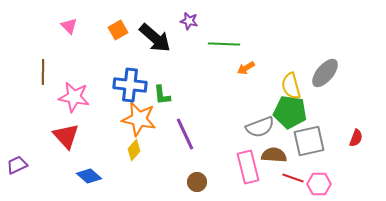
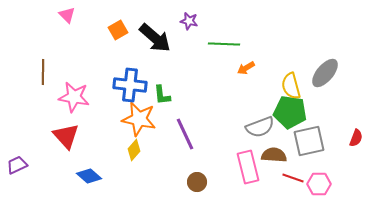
pink triangle: moved 2 px left, 11 px up
